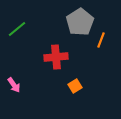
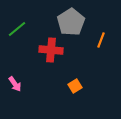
gray pentagon: moved 9 px left
red cross: moved 5 px left, 7 px up; rotated 10 degrees clockwise
pink arrow: moved 1 px right, 1 px up
